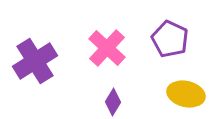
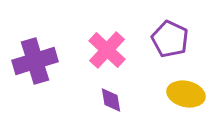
pink cross: moved 2 px down
purple cross: rotated 15 degrees clockwise
purple diamond: moved 2 px left, 2 px up; rotated 40 degrees counterclockwise
